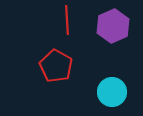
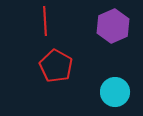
red line: moved 22 px left, 1 px down
cyan circle: moved 3 px right
